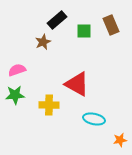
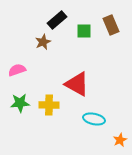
green star: moved 5 px right, 8 px down
orange star: rotated 16 degrees counterclockwise
